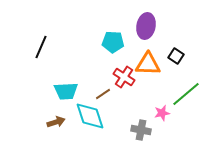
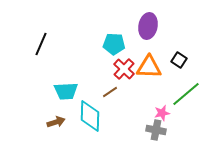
purple ellipse: moved 2 px right
cyan pentagon: moved 1 px right, 2 px down
black line: moved 3 px up
black square: moved 3 px right, 4 px down
orange triangle: moved 1 px right, 3 px down
red cross: moved 8 px up; rotated 10 degrees clockwise
brown line: moved 7 px right, 2 px up
cyan diamond: rotated 20 degrees clockwise
gray cross: moved 15 px right
